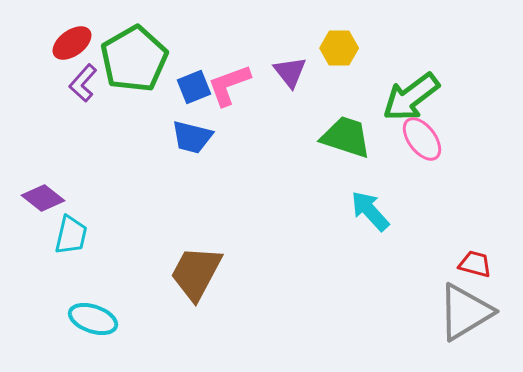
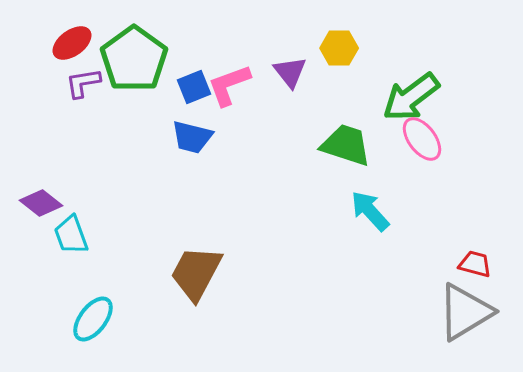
green pentagon: rotated 6 degrees counterclockwise
purple L-shape: rotated 39 degrees clockwise
green trapezoid: moved 8 px down
purple diamond: moved 2 px left, 5 px down
cyan trapezoid: rotated 147 degrees clockwise
cyan ellipse: rotated 72 degrees counterclockwise
